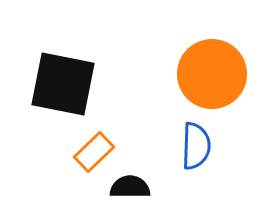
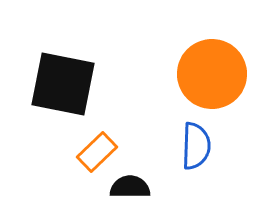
orange rectangle: moved 3 px right
